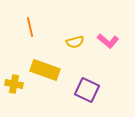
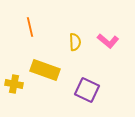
yellow semicircle: rotated 78 degrees counterclockwise
